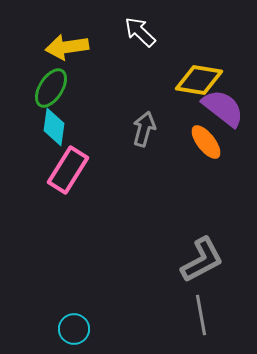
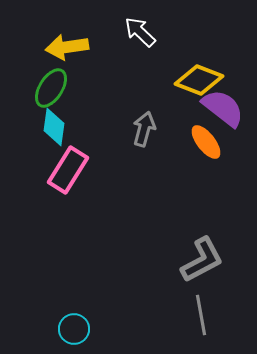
yellow diamond: rotated 12 degrees clockwise
